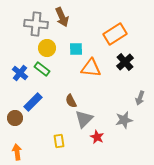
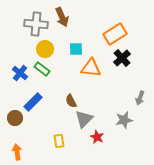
yellow circle: moved 2 px left, 1 px down
black cross: moved 3 px left, 4 px up
